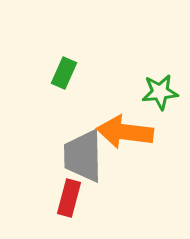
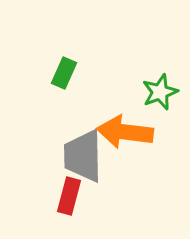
green star: rotated 15 degrees counterclockwise
red rectangle: moved 2 px up
